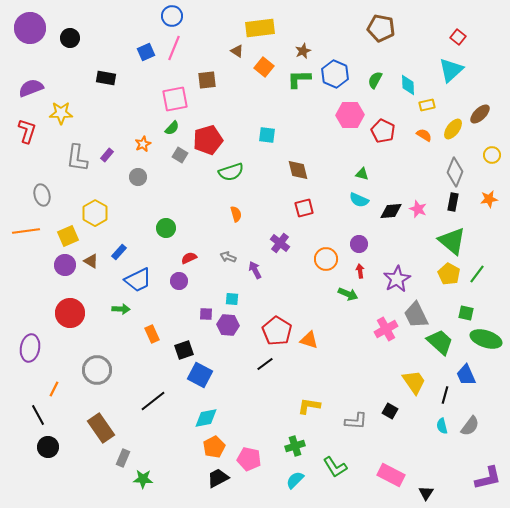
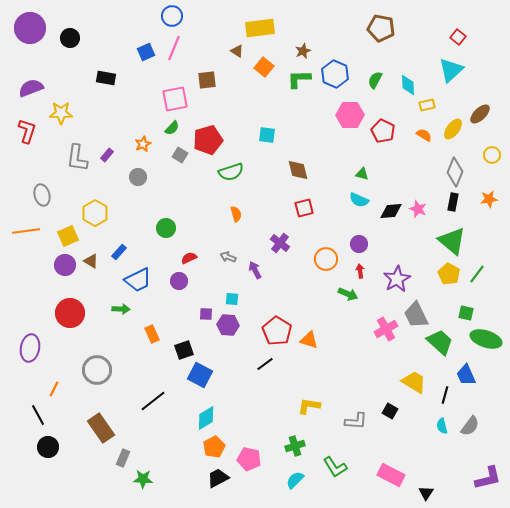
yellow trapezoid at (414, 382): rotated 24 degrees counterclockwise
cyan diamond at (206, 418): rotated 20 degrees counterclockwise
